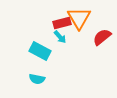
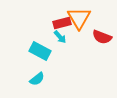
red semicircle: rotated 120 degrees counterclockwise
cyan semicircle: rotated 49 degrees counterclockwise
